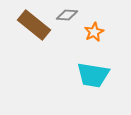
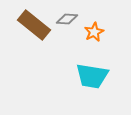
gray diamond: moved 4 px down
cyan trapezoid: moved 1 px left, 1 px down
